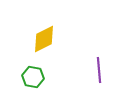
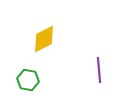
green hexagon: moved 5 px left, 3 px down
